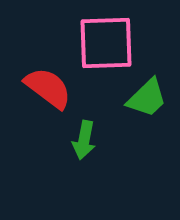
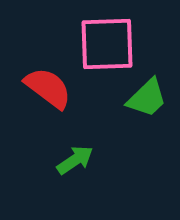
pink square: moved 1 px right, 1 px down
green arrow: moved 9 px left, 20 px down; rotated 135 degrees counterclockwise
